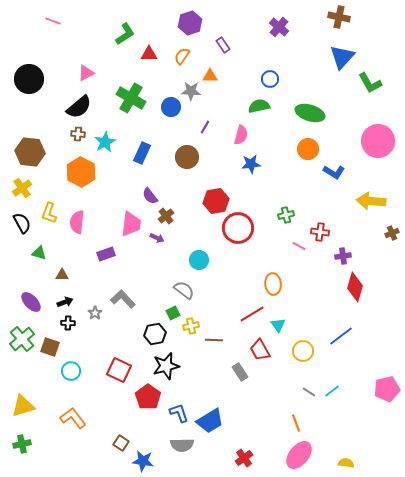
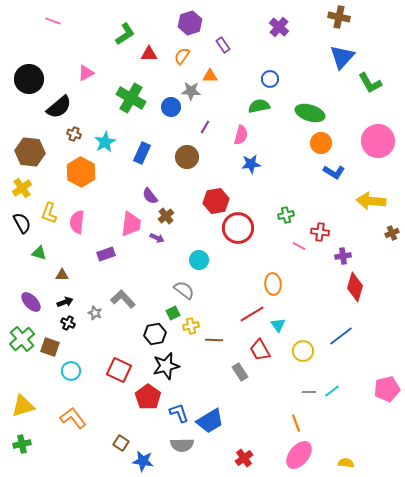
black semicircle at (79, 107): moved 20 px left
brown cross at (78, 134): moved 4 px left; rotated 16 degrees clockwise
orange circle at (308, 149): moved 13 px right, 6 px up
gray star at (95, 313): rotated 16 degrees counterclockwise
black cross at (68, 323): rotated 24 degrees clockwise
gray line at (309, 392): rotated 32 degrees counterclockwise
